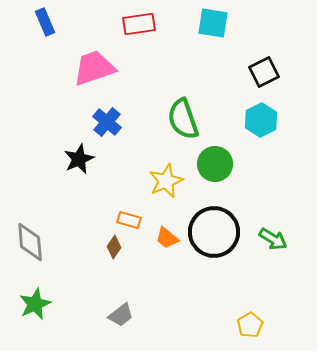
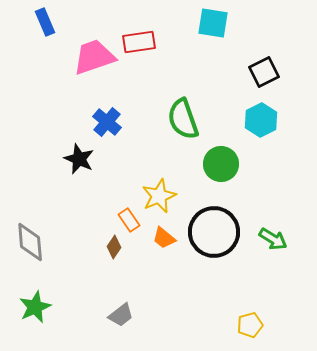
red rectangle: moved 18 px down
pink trapezoid: moved 11 px up
black star: rotated 24 degrees counterclockwise
green circle: moved 6 px right
yellow star: moved 7 px left, 15 px down
orange rectangle: rotated 40 degrees clockwise
orange trapezoid: moved 3 px left
green star: moved 3 px down
yellow pentagon: rotated 15 degrees clockwise
